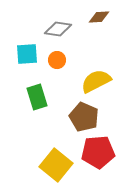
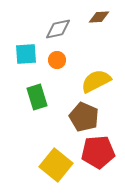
gray diamond: rotated 20 degrees counterclockwise
cyan square: moved 1 px left
